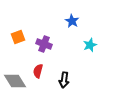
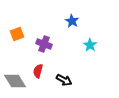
orange square: moved 1 px left, 3 px up
cyan star: rotated 16 degrees counterclockwise
black arrow: rotated 70 degrees counterclockwise
